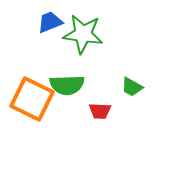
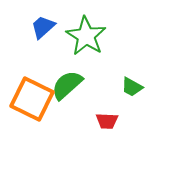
blue trapezoid: moved 7 px left, 5 px down; rotated 20 degrees counterclockwise
green star: moved 3 px right, 2 px down; rotated 24 degrees clockwise
green semicircle: rotated 140 degrees clockwise
red trapezoid: moved 7 px right, 10 px down
